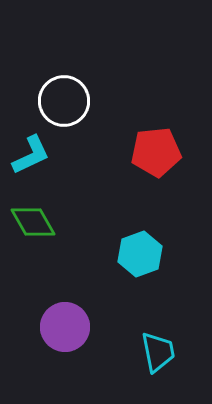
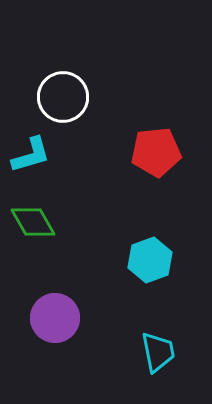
white circle: moved 1 px left, 4 px up
cyan L-shape: rotated 9 degrees clockwise
cyan hexagon: moved 10 px right, 6 px down
purple circle: moved 10 px left, 9 px up
